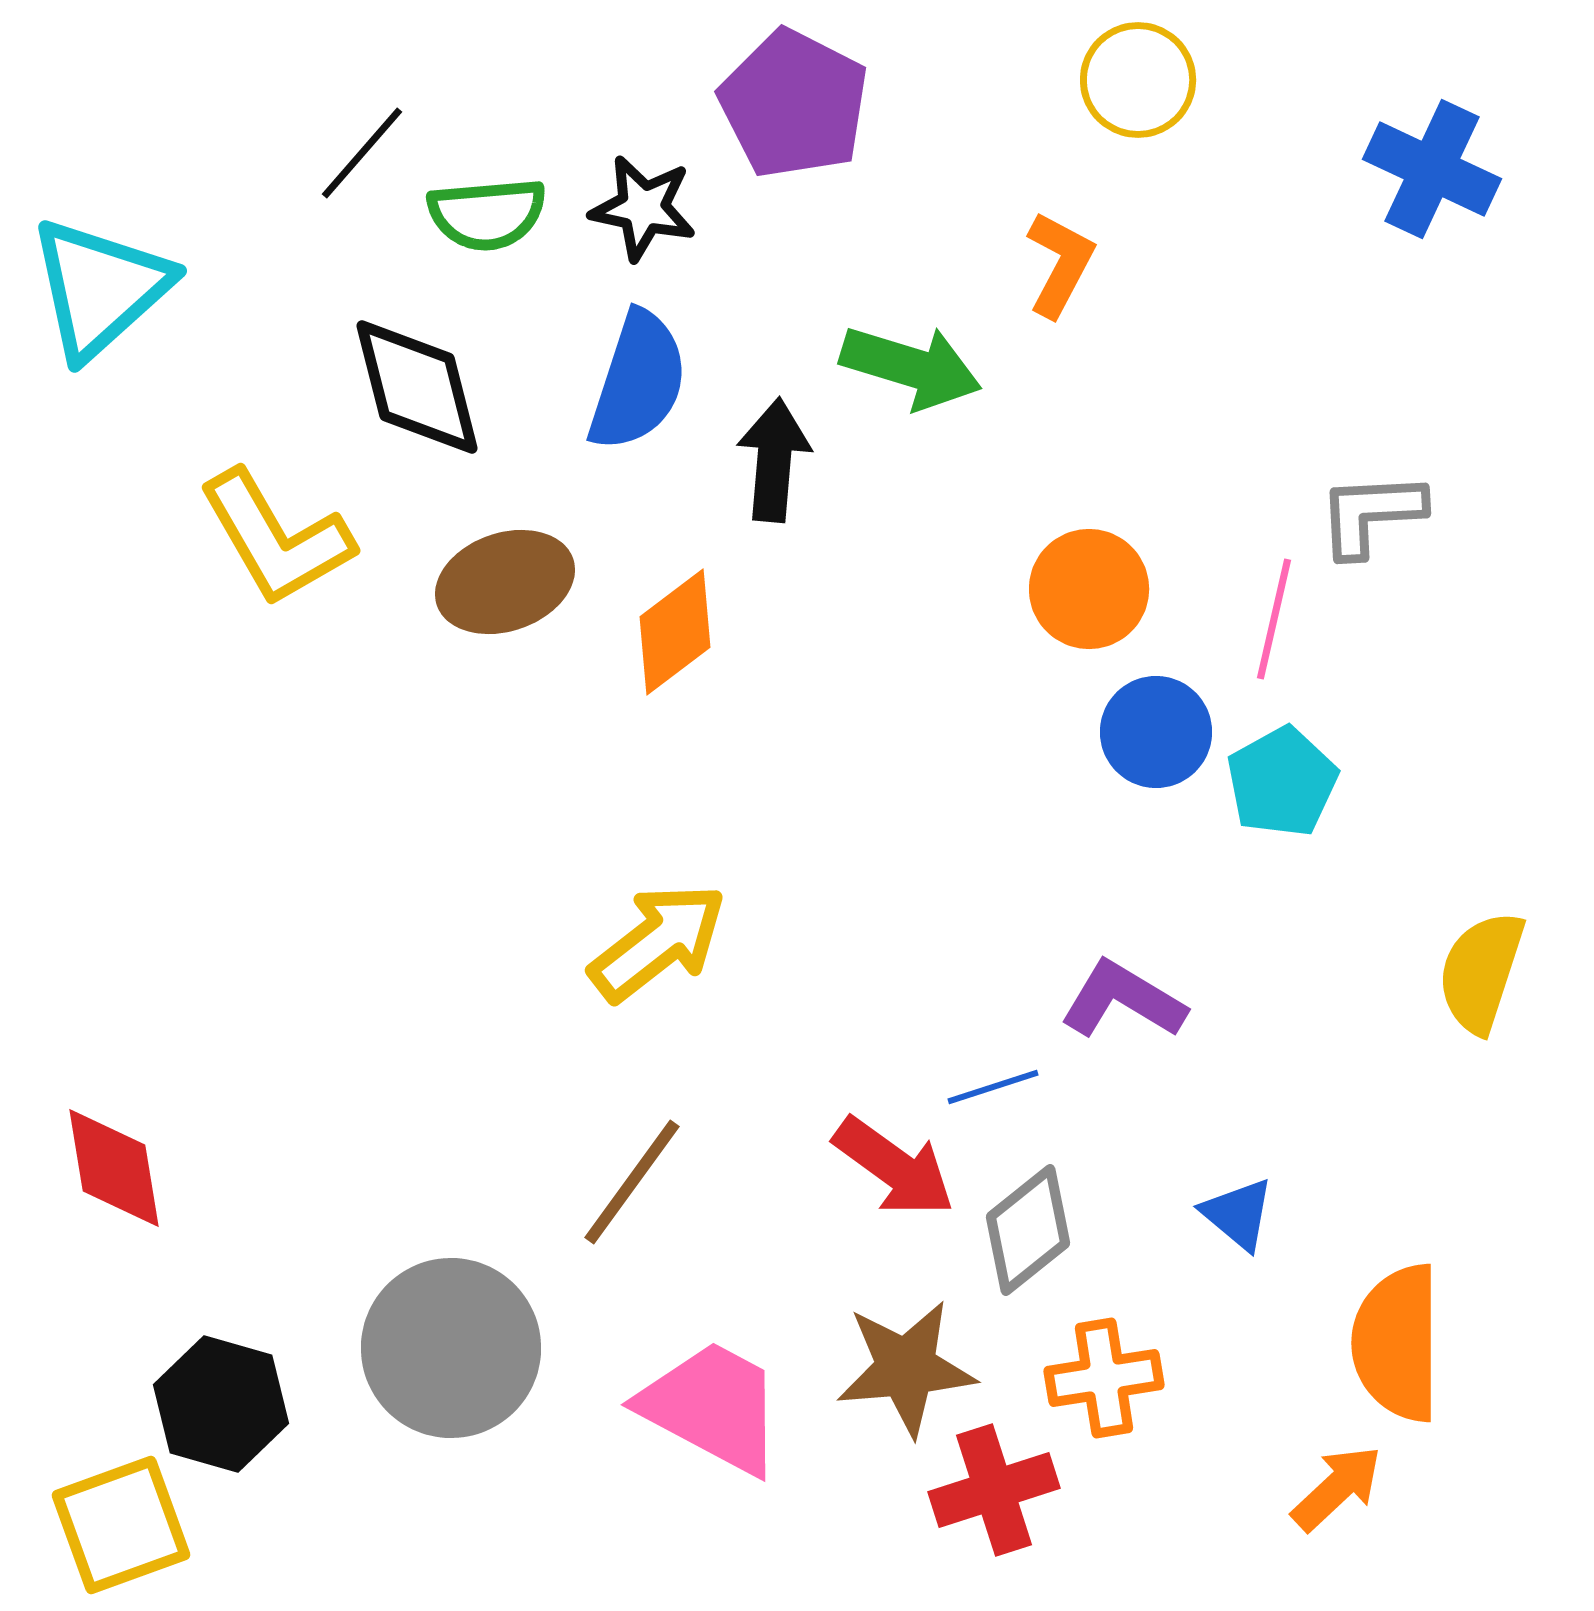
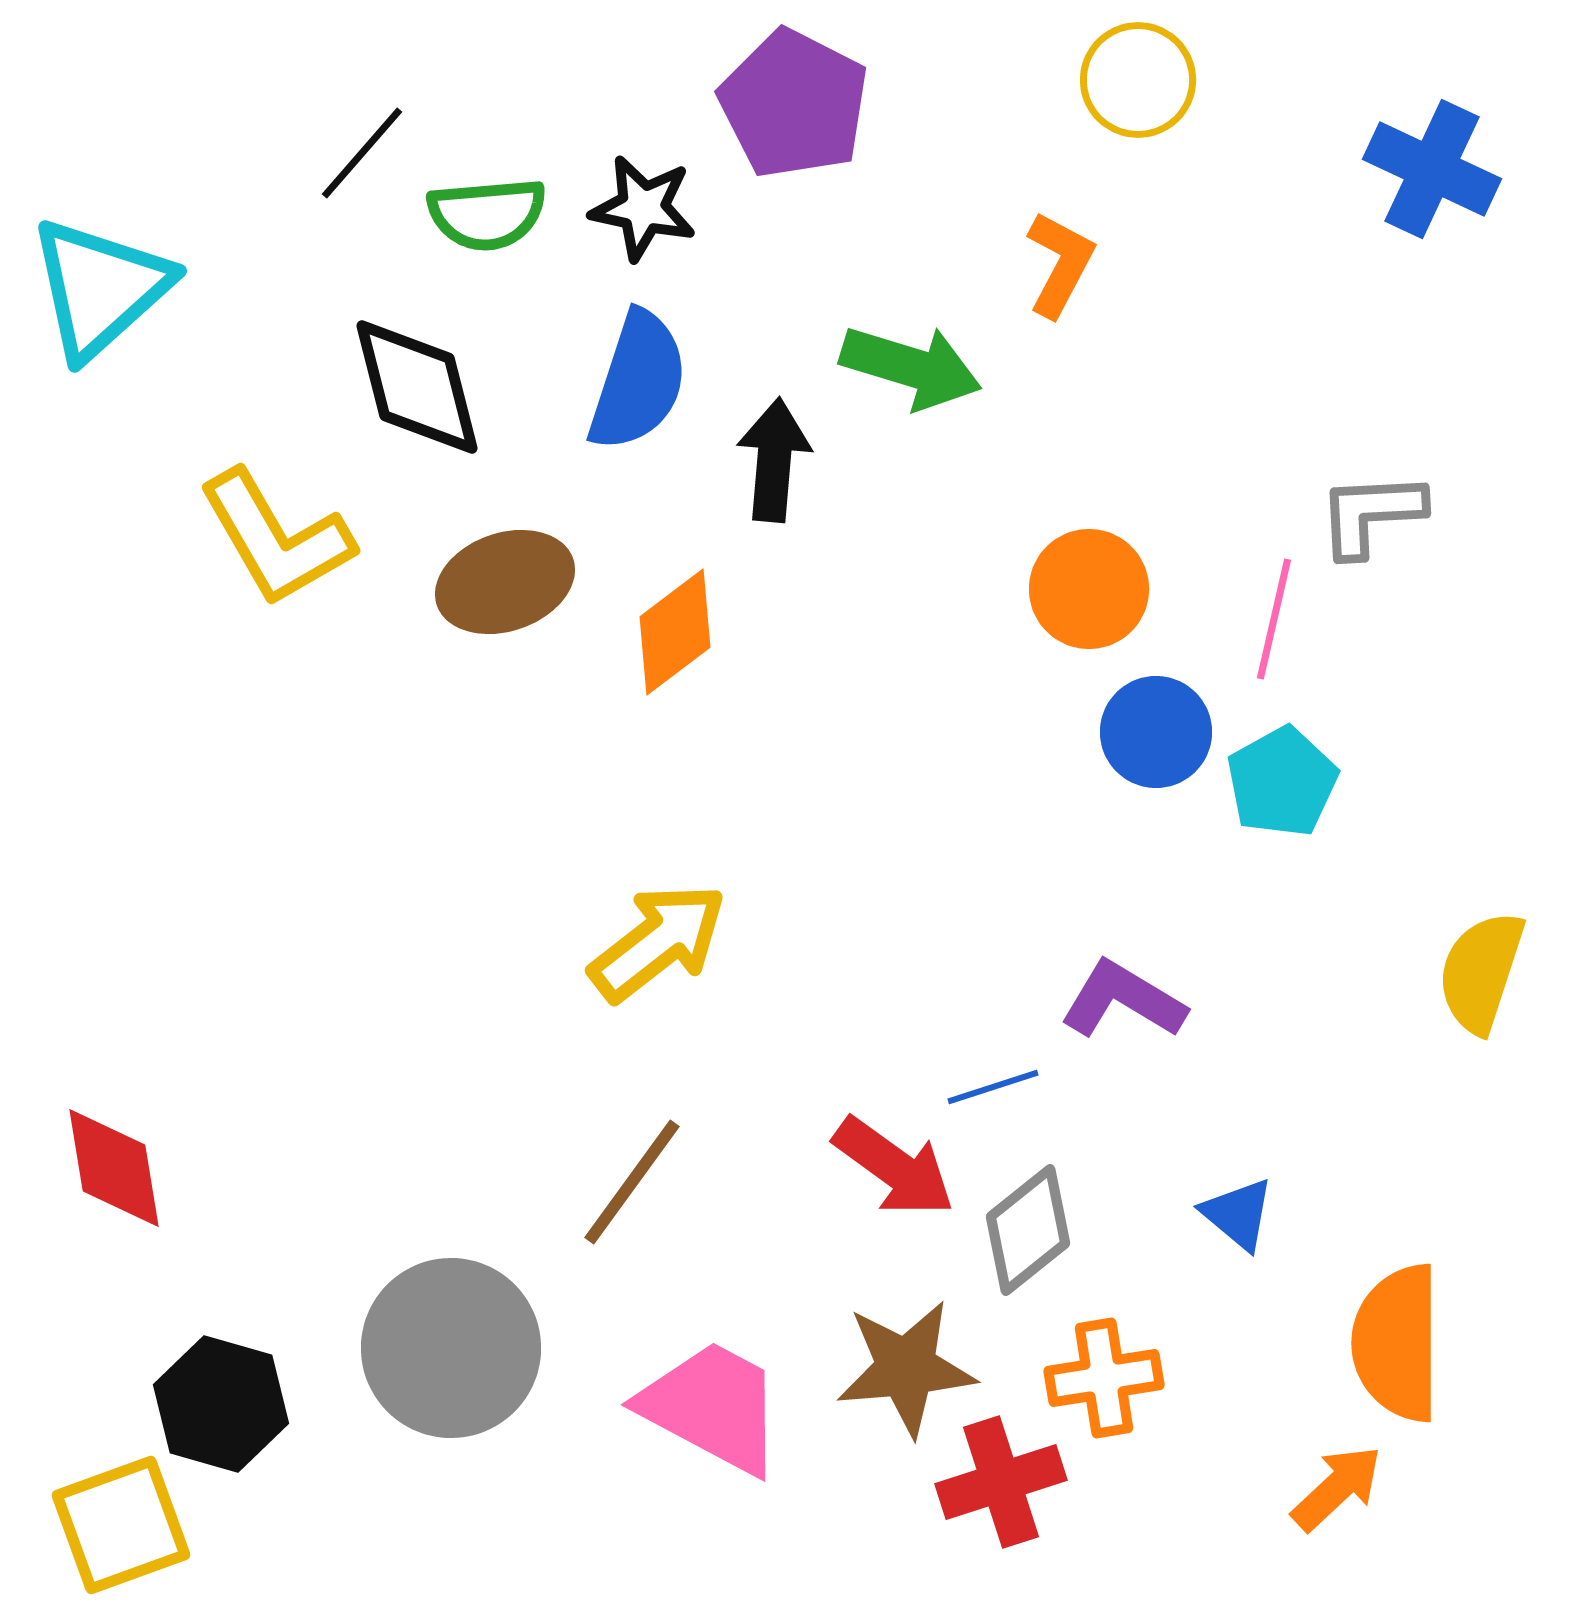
red cross: moved 7 px right, 8 px up
